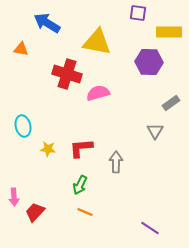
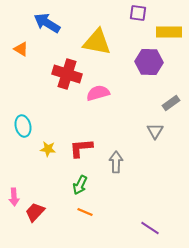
orange triangle: rotated 21 degrees clockwise
